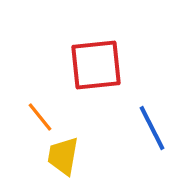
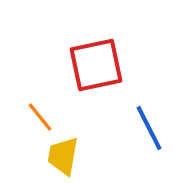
red square: rotated 6 degrees counterclockwise
blue line: moved 3 px left
